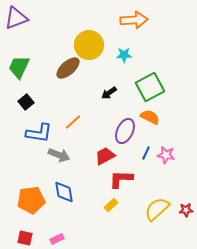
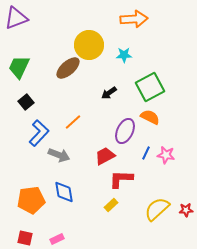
orange arrow: moved 1 px up
blue L-shape: rotated 56 degrees counterclockwise
